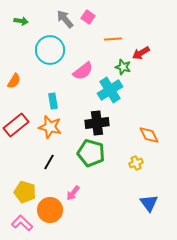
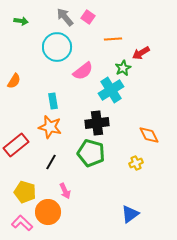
gray arrow: moved 2 px up
cyan circle: moved 7 px right, 3 px up
green star: moved 1 px down; rotated 28 degrees clockwise
cyan cross: moved 1 px right
red rectangle: moved 20 px down
black line: moved 2 px right
pink arrow: moved 8 px left, 2 px up; rotated 63 degrees counterclockwise
blue triangle: moved 19 px left, 11 px down; rotated 30 degrees clockwise
orange circle: moved 2 px left, 2 px down
